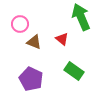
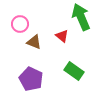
red triangle: moved 3 px up
